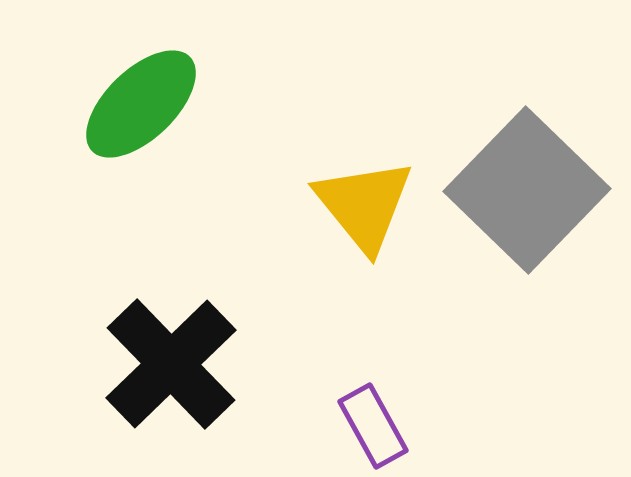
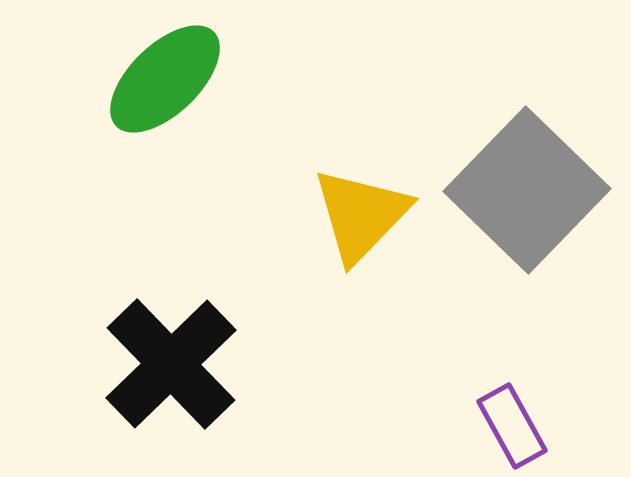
green ellipse: moved 24 px right, 25 px up
yellow triangle: moved 3 px left, 10 px down; rotated 23 degrees clockwise
purple rectangle: moved 139 px right
